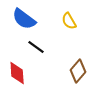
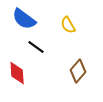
yellow semicircle: moved 1 px left, 4 px down
